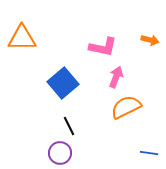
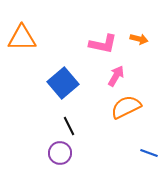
orange arrow: moved 11 px left, 1 px up
pink L-shape: moved 3 px up
pink arrow: moved 1 px up; rotated 10 degrees clockwise
blue line: rotated 12 degrees clockwise
